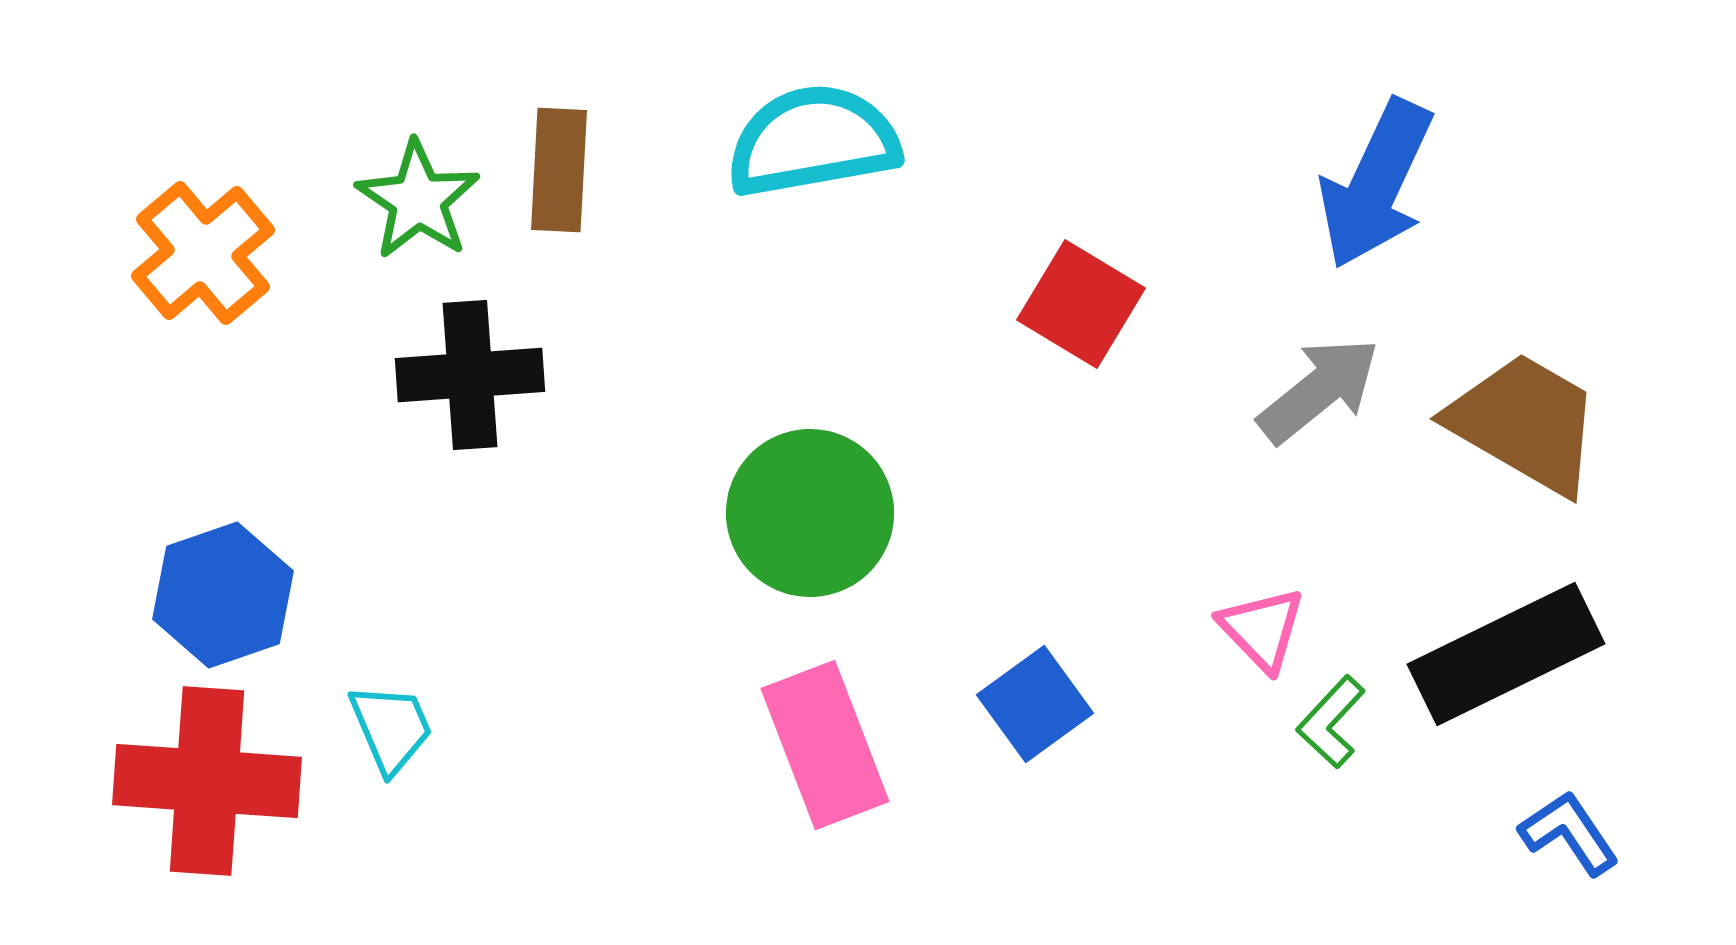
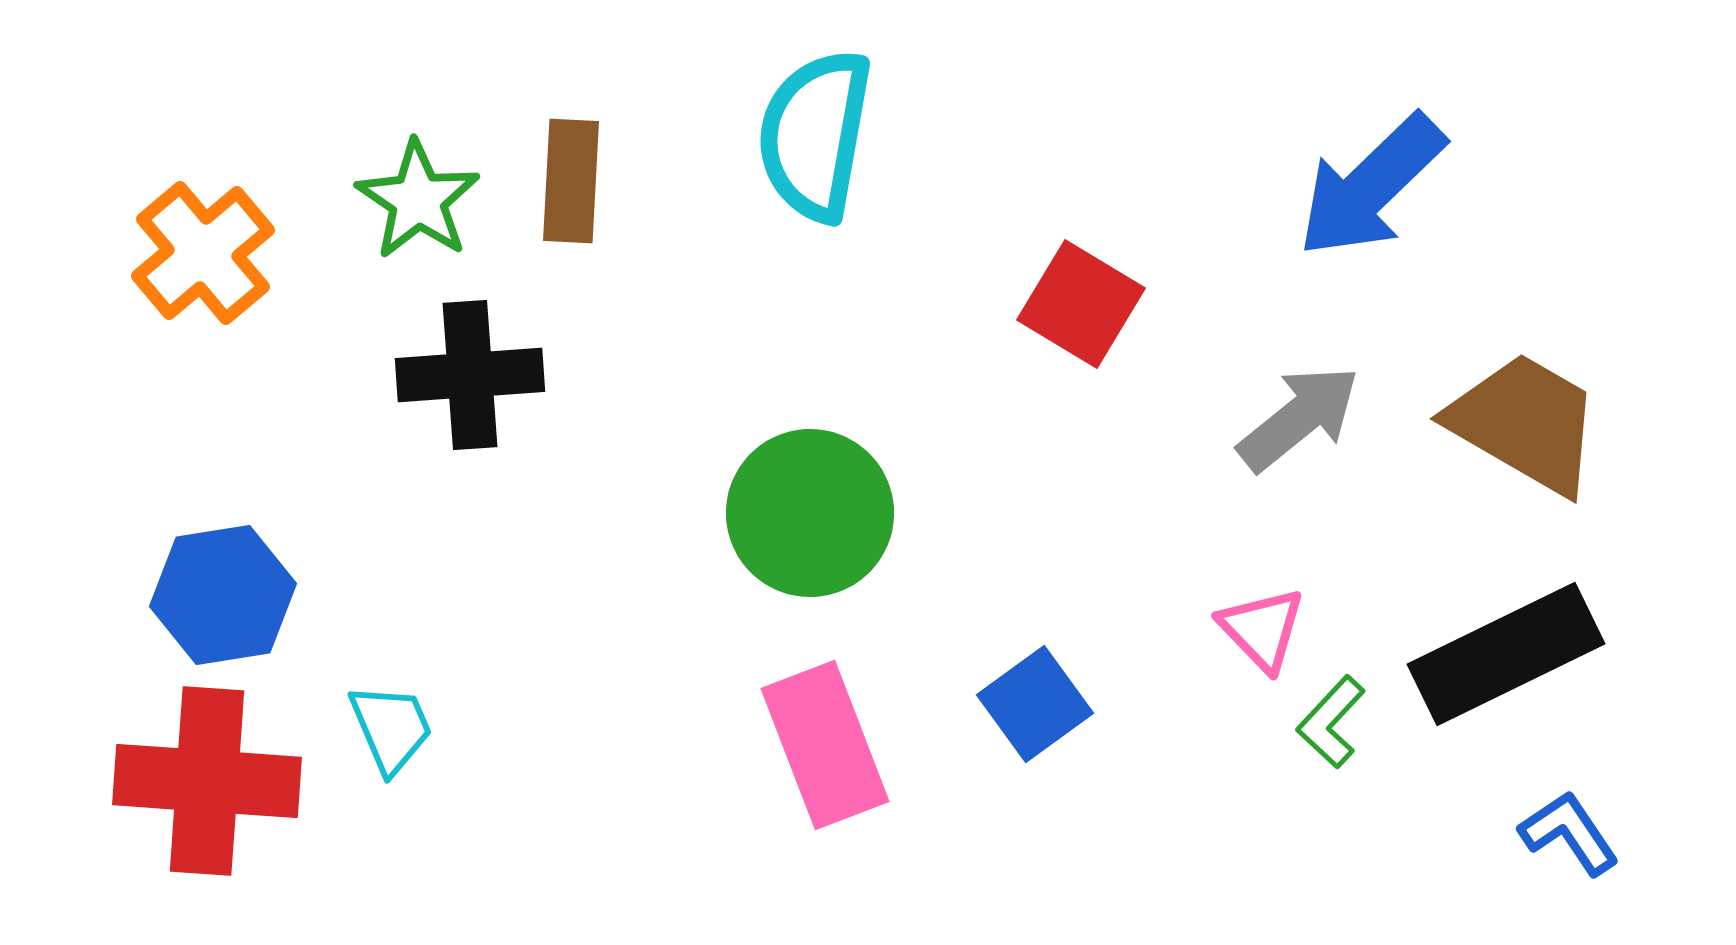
cyan semicircle: moved 2 px right, 6 px up; rotated 70 degrees counterclockwise
brown rectangle: moved 12 px right, 11 px down
blue arrow: moved 5 px left, 2 px down; rotated 21 degrees clockwise
gray arrow: moved 20 px left, 28 px down
blue hexagon: rotated 10 degrees clockwise
